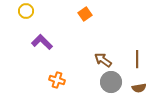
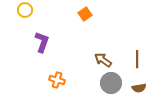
yellow circle: moved 1 px left, 1 px up
purple L-shape: rotated 65 degrees clockwise
gray circle: moved 1 px down
